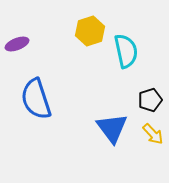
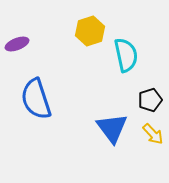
cyan semicircle: moved 4 px down
